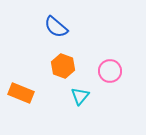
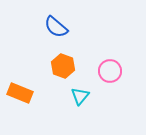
orange rectangle: moved 1 px left
